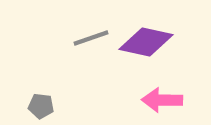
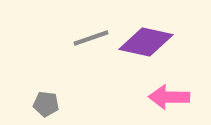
pink arrow: moved 7 px right, 3 px up
gray pentagon: moved 5 px right, 2 px up
